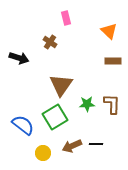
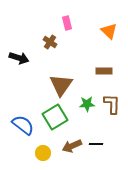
pink rectangle: moved 1 px right, 5 px down
brown rectangle: moved 9 px left, 10 px down
